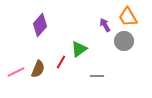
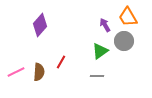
green triangle: moved 21 px right, 2 px down
brown semicircle: moved 1 px right, 3 px down; rotated 18 degrees counterclockwise
